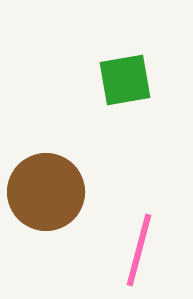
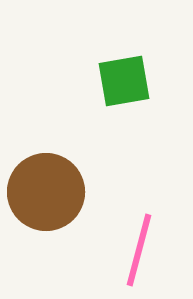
green square: moved 1 px left, 1 px down
